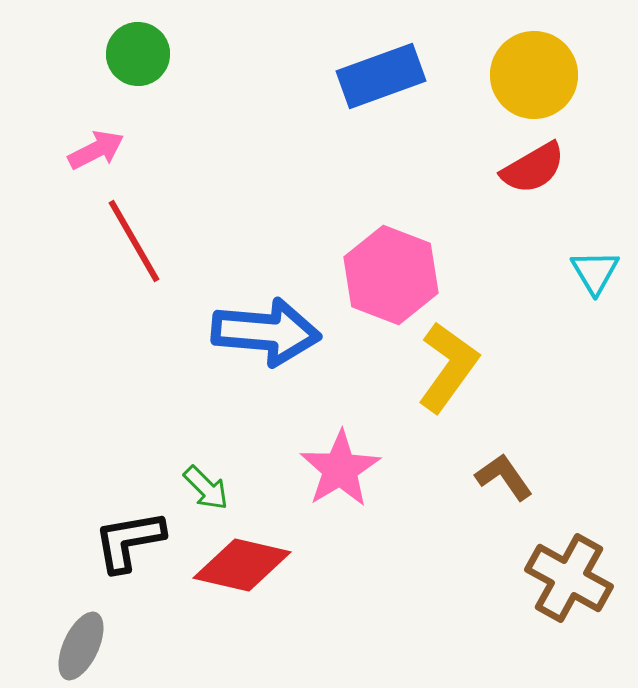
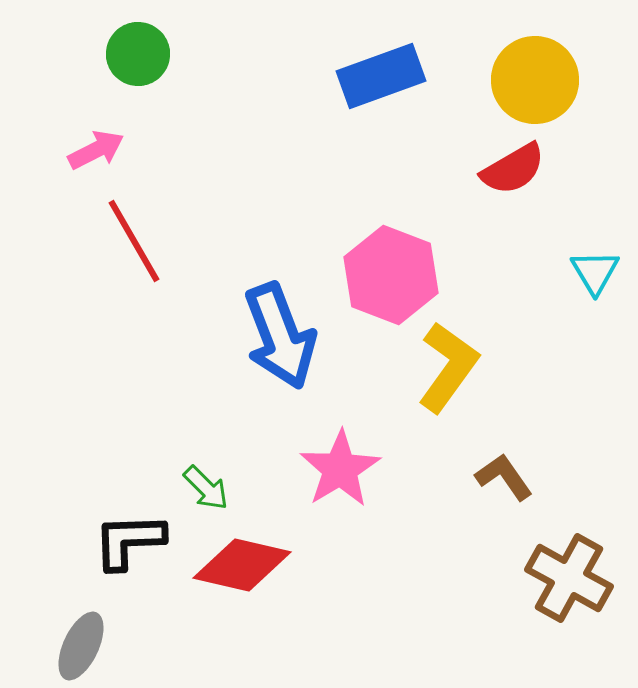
yellow circle: moved 1 px right, 5 px down
red semicircle: moved 20 px left, 1 px down
blue arrow: moved 14 px right, 4 px down; rotated 64 degrees clockwise
black L-shape: rotated 8 degrees clockwise
